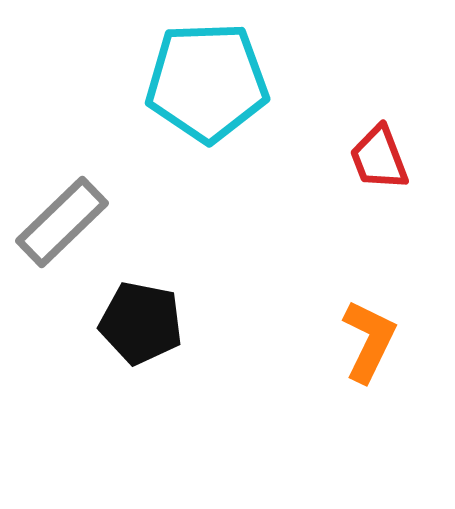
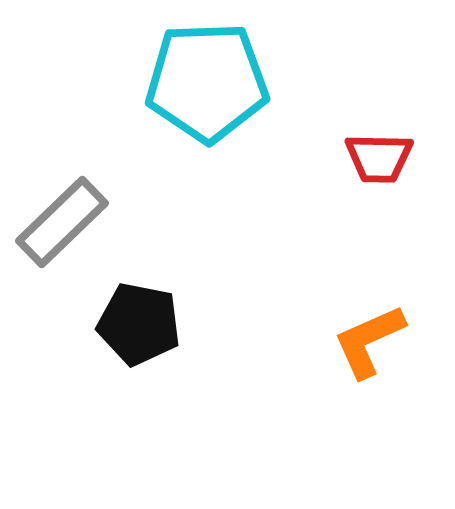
red trapezoid: rotated 68 degrees counterclockwise
black pentagon: moved 2 px left, 1 px down
orange L-shape: rotated 140 degrees counterclockwise
